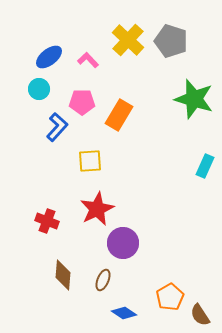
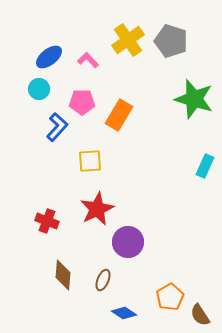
yellow cross: rotated 12 degrees clockwise
purple circle: moved 5 px right, 1 px up
